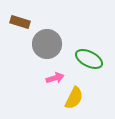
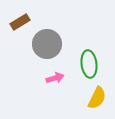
brown rectangle: rotated 48 degrees counterclockwise
green ellipse: moved 5 px down; rotated 56 degrees clockwise
yellow semicircle: moved 23 px right
